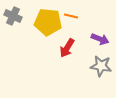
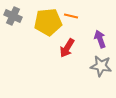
yellow pentagon: rotated 12 degrees counterclockwise
purple arrow: rotated 132 degrees counterclockwise
